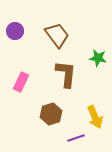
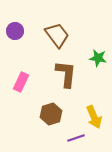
yellow arrow: moved 1 px left
